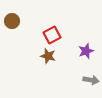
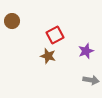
red square: moved 3 px right
